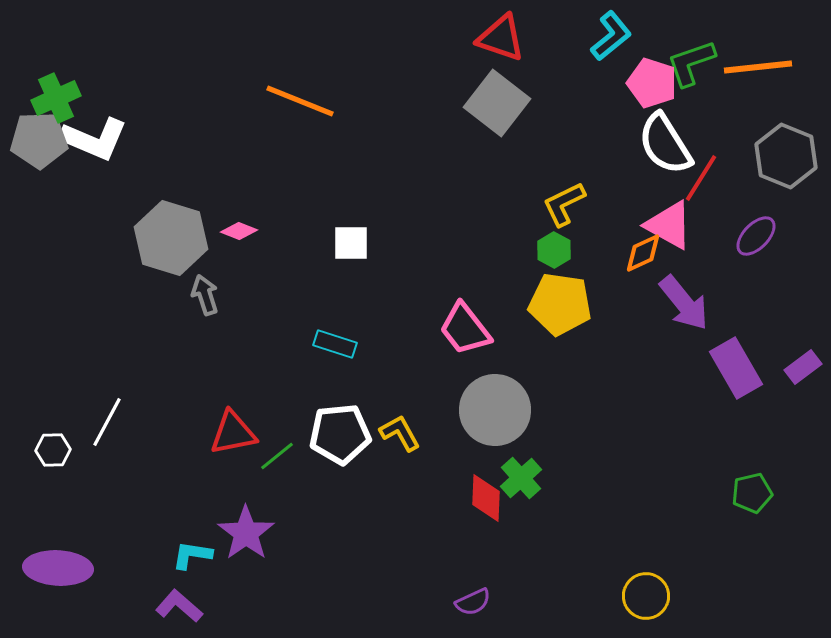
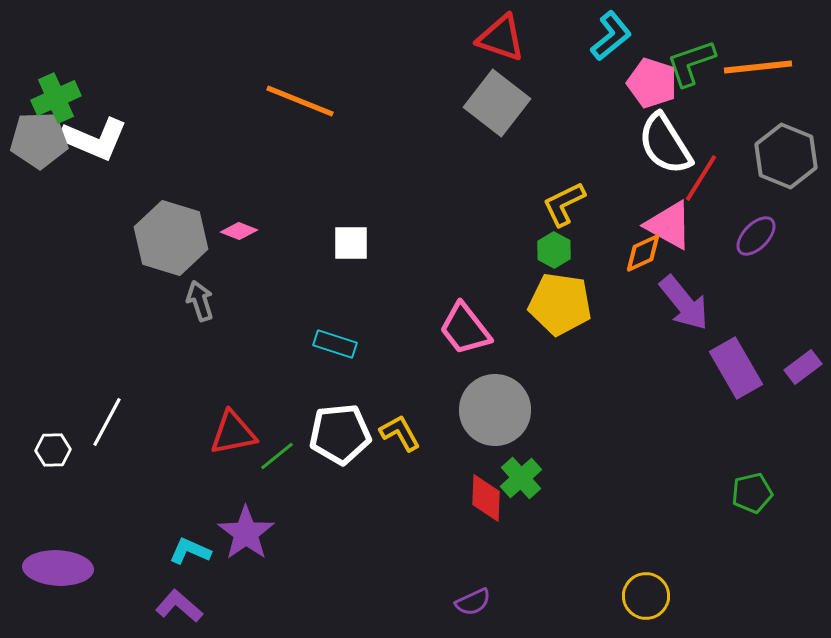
gray arrow at (205, 295): moved 5 px left, 6 px down
cyan L-shape at (192, 555): moved 2 px left, 4 px up; rotated 15 degrees clockwise
